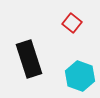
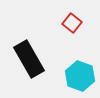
black rectangle: rotated 12 degrees counterclockwise
